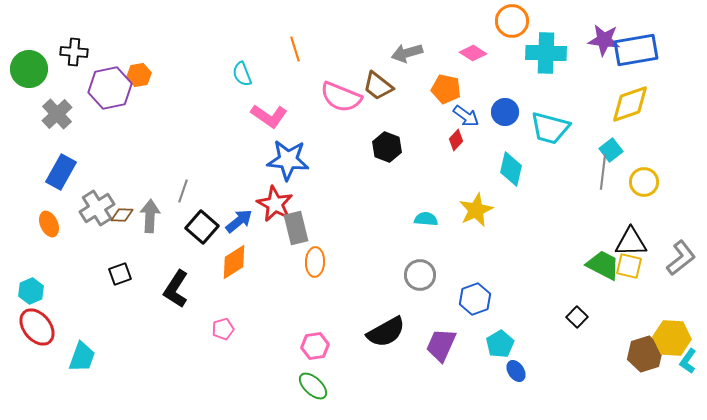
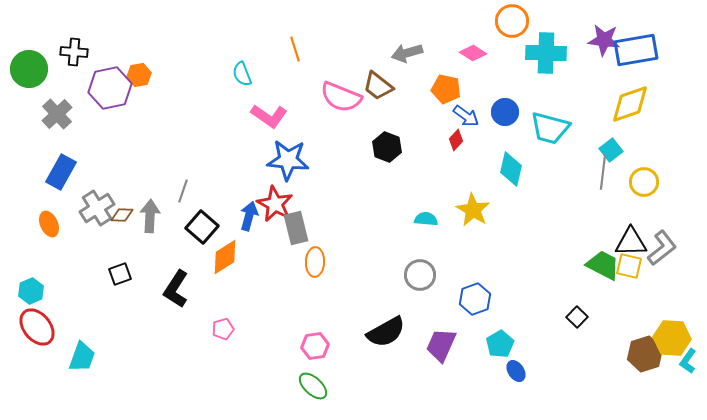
yellow star at (476, 210): moved 3 px left; rotated 16 degrees counterclockwise
blue arrow at (239, 221): moved 10 px right, 5 px up; rotated 36 degrees counterclockwise
gray L-shape at (681, 258): moved 19 px left, 10 px up
orange diamond at (234, 262): moved 9 px left, 5 px up
